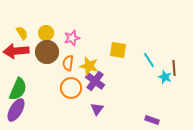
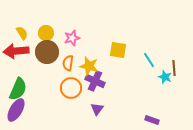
purple cross: rotated 12 degrees counterclockwise
